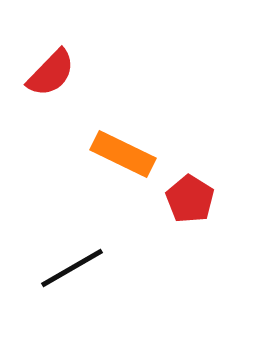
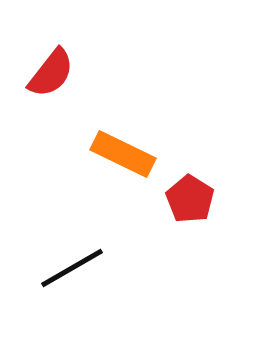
red semicircle: rotated 6 degrees counterclockwise
